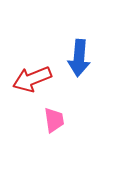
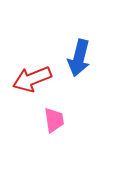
blue arrow: rotated 9 degrees clockwise
